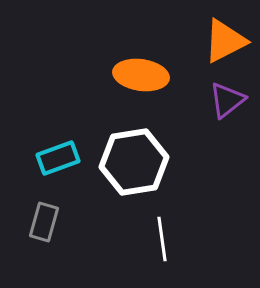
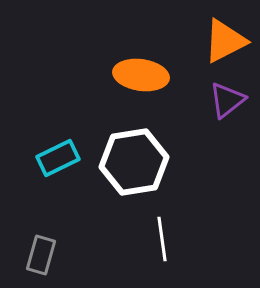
cyan rectangle: rotated 6 degrees counterclockwise
gray rectangle: moved 3 px left, 33 px down
